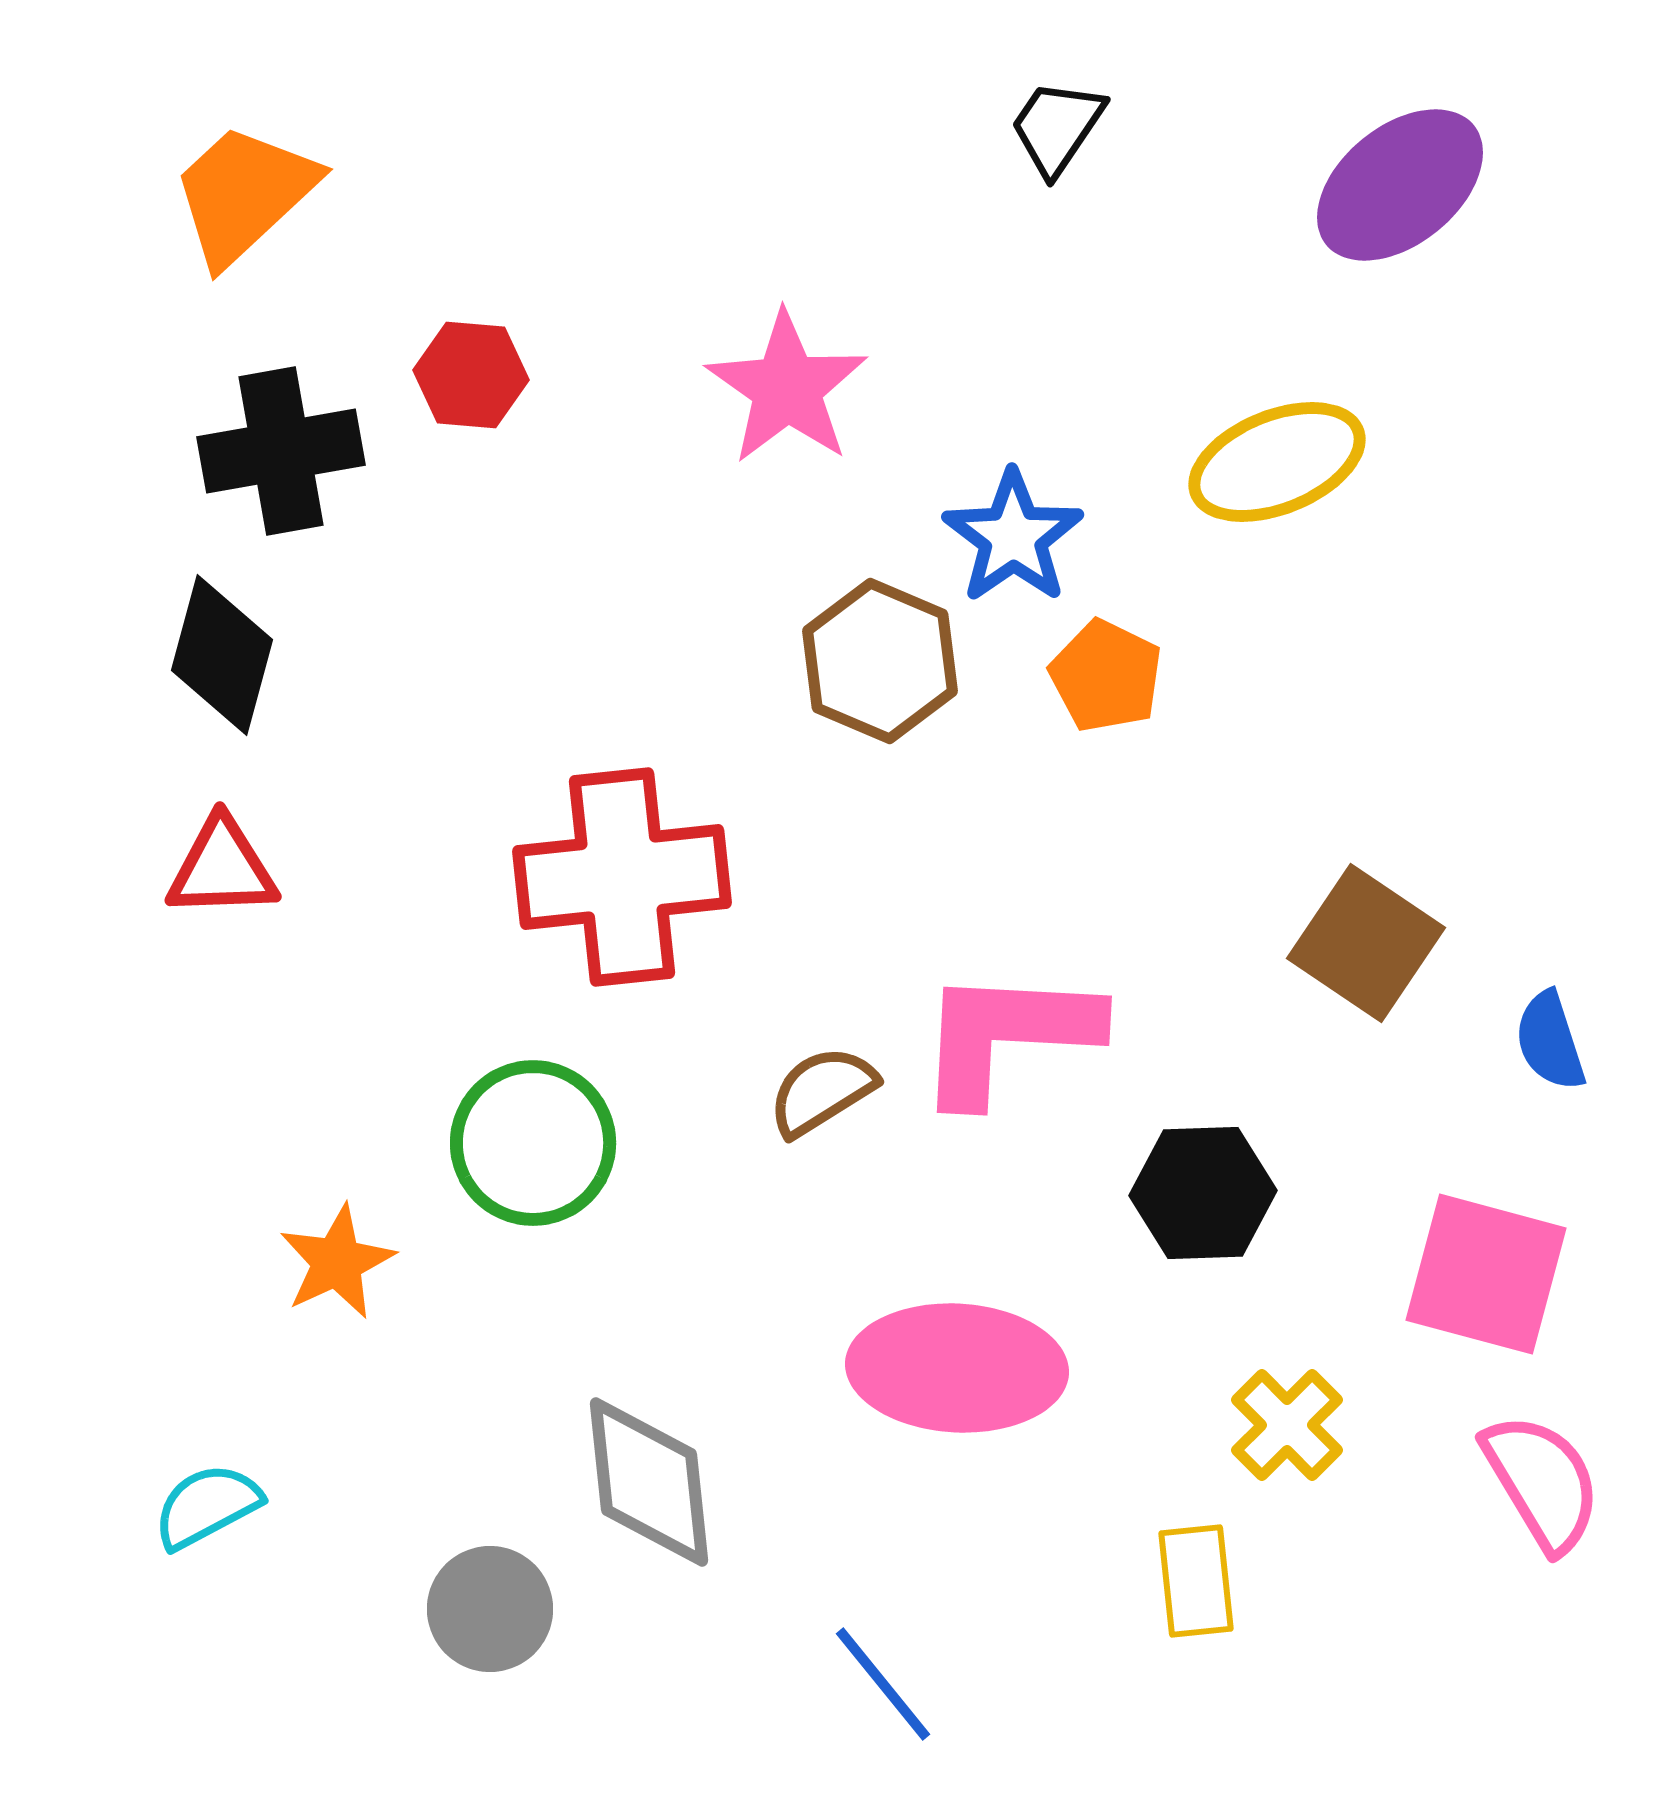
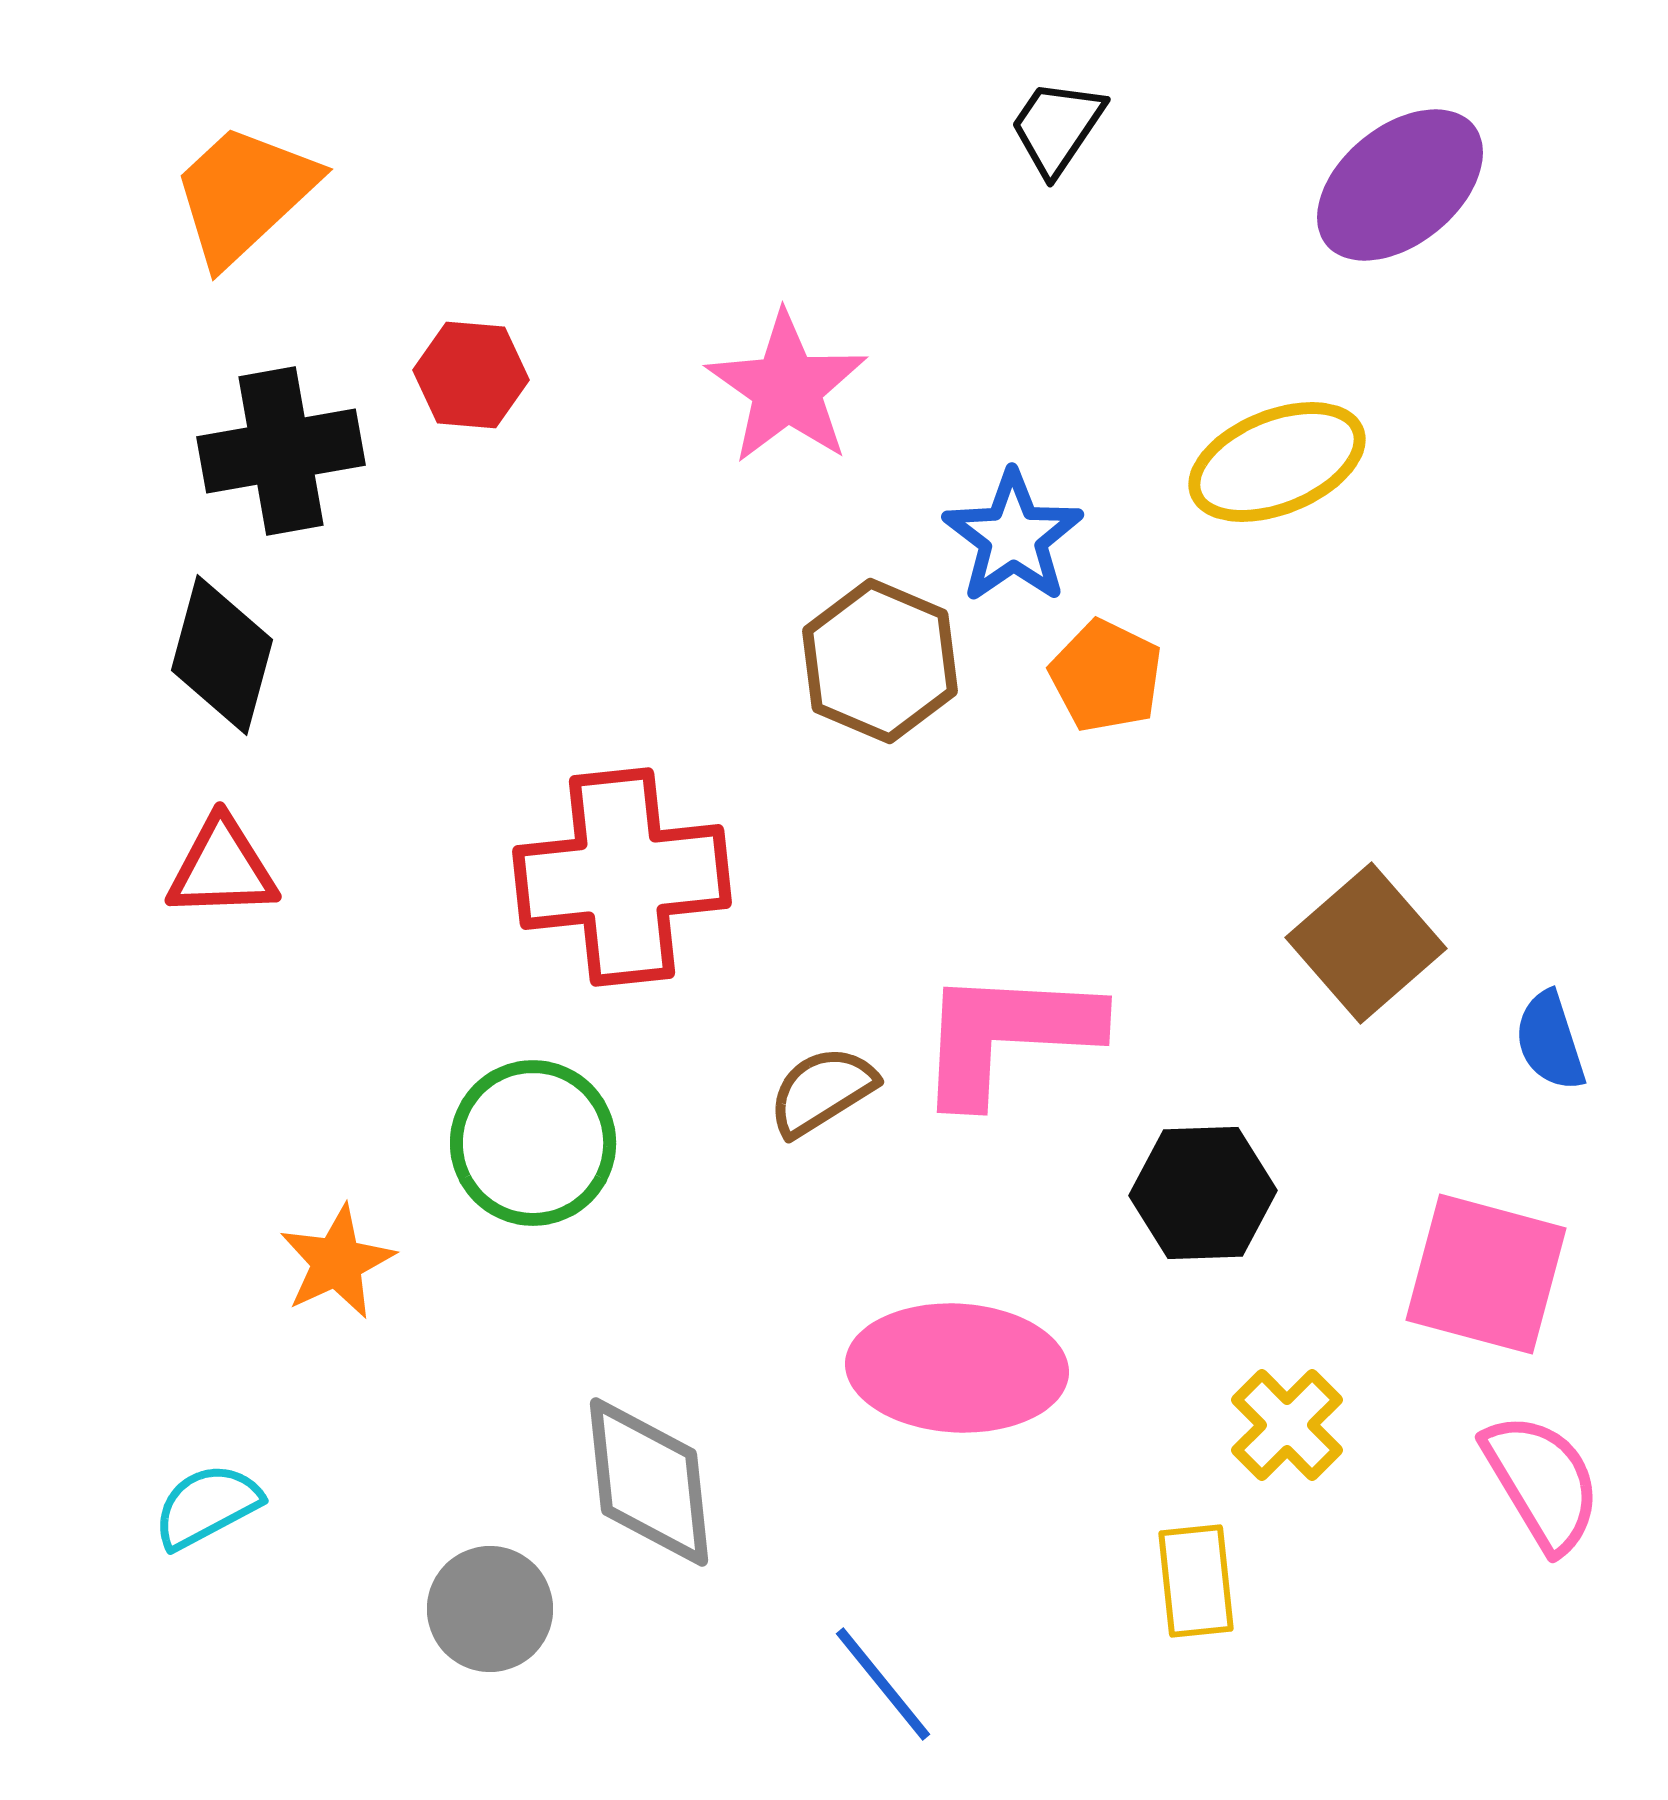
brown square: rotated 15 degrees clockwise
